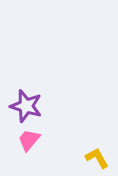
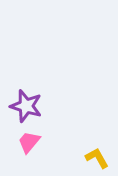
pink trapezoid: moved 2 px down
